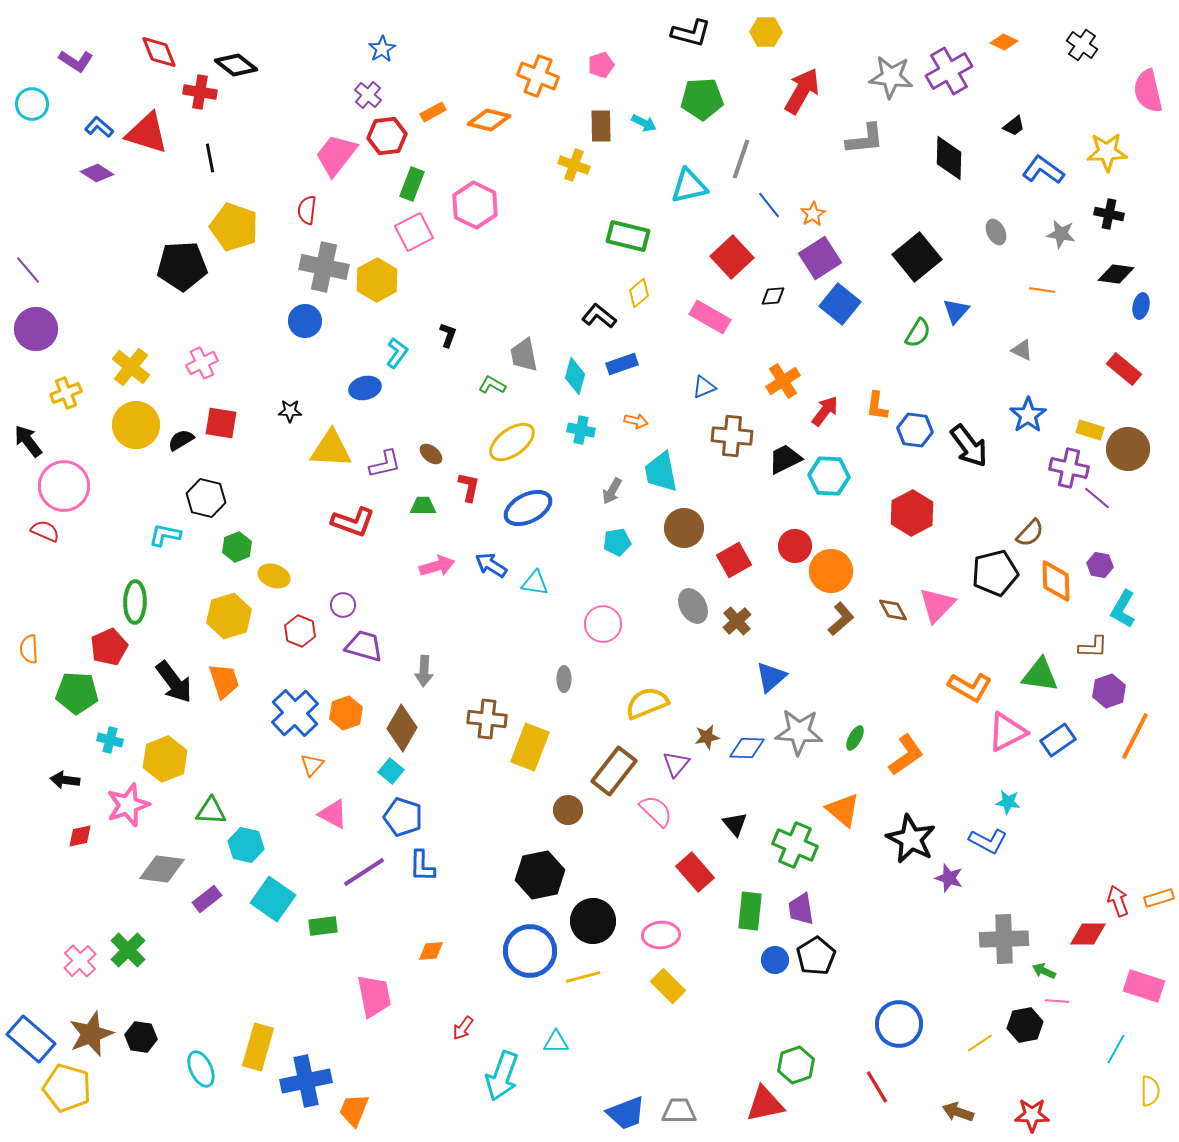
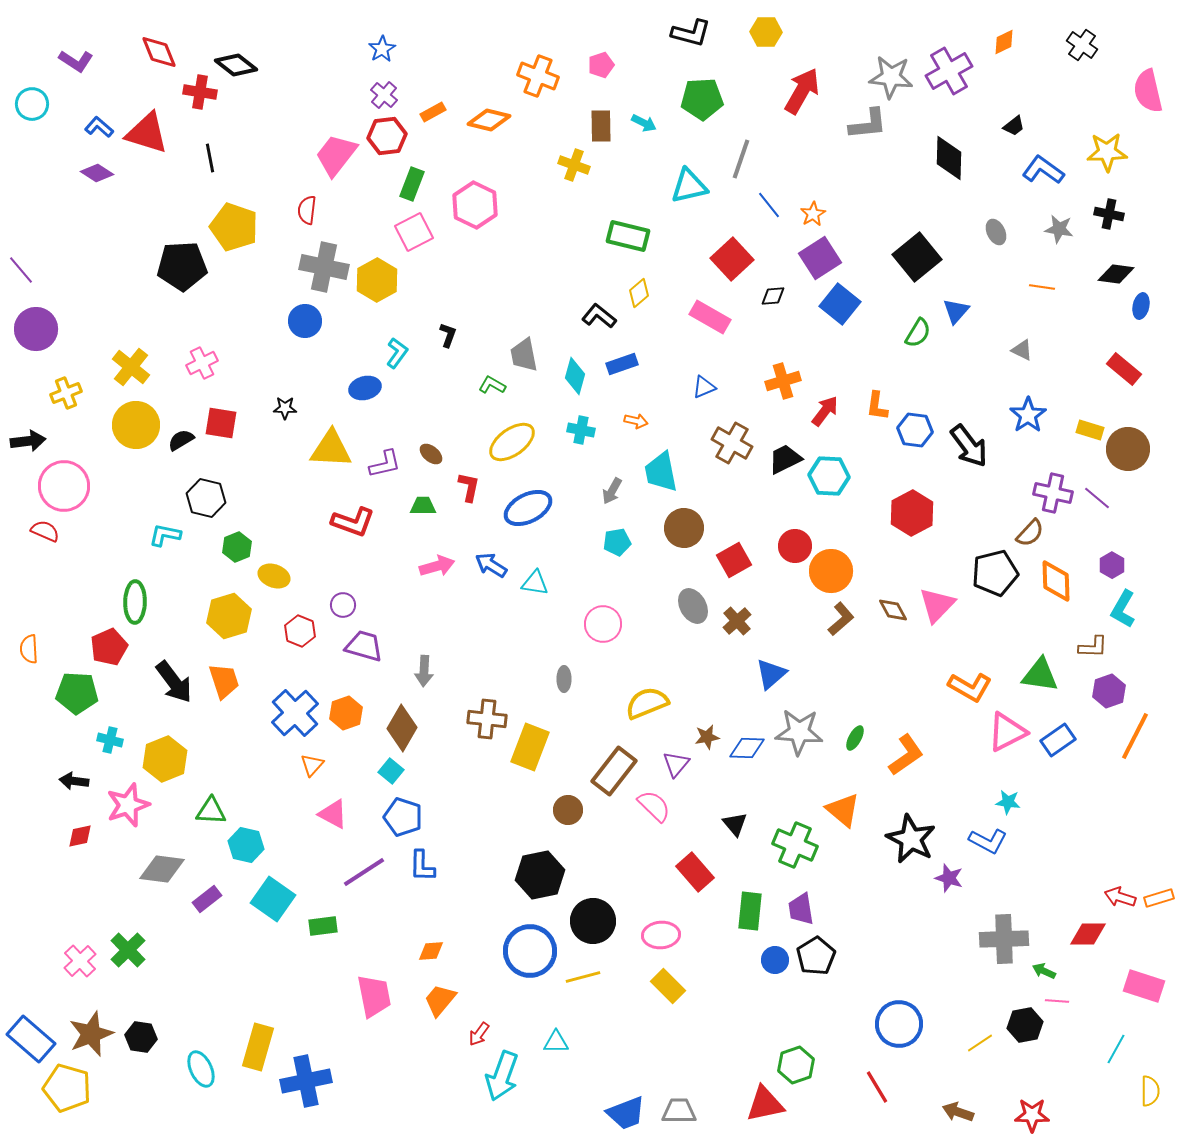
orange diamond at (1004, 42): rotated 52 degrees counterclockwise
purple cross at (368, 95): moved 16 px right
gray L-shape at (865, 139): moved 3 px right, 15 px up
gray star at (1061, 234): moved 2 px left, 5 px up
red square at (732, 257): moved 2 px down
purple line at (28, 270): moved 7 px left
orange line at (1042, 290): moved 3 px up
orange cross at (783, 381): rotated 16 degrees clockwise
black star at (290, 411): moved 5 px left, 3 px up
brown cross at (732, 436): moved 7 px down; rotated 24 degrees clockwise
black arrow at (28, 441): rotated 120 degrees clockwise
purple cross at (1069, 468): moved 16 px left, 25 px down
purple hexagon at (1100, 565): moved 12 px right; rotated 20 degrees clockwise
blue triangle at (771, 677): moved 3 px up
black arrow at (65, 780): moved 9 px right, 1 px down
pink semicircle at (656, 811): moved 2 px left, 5 px up
red arrow at (1118, 901): moved 2 px right, 4 px up; rotated 52 degrees counterclockwise
red arrow at (463, 1028): moved 16 px right, 6 px down
orange trapezoid at (354, 1110): moved 86 px right, 110 px up; rotated 18 degrees clockwise
